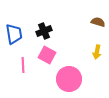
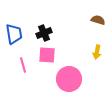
brown semicircle: moved 2 px up
black cross: moved 2 px down
pink square: rotated 24 degrees counterclockwise
pink line: rotated 14 degrees counterclockwise
